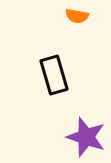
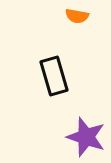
black rectangle: moved 1 px down
